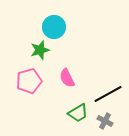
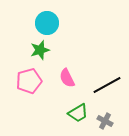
cyan circle: moved 7 px left, 4 px up
black line: moved 1 px left, 9 px up
